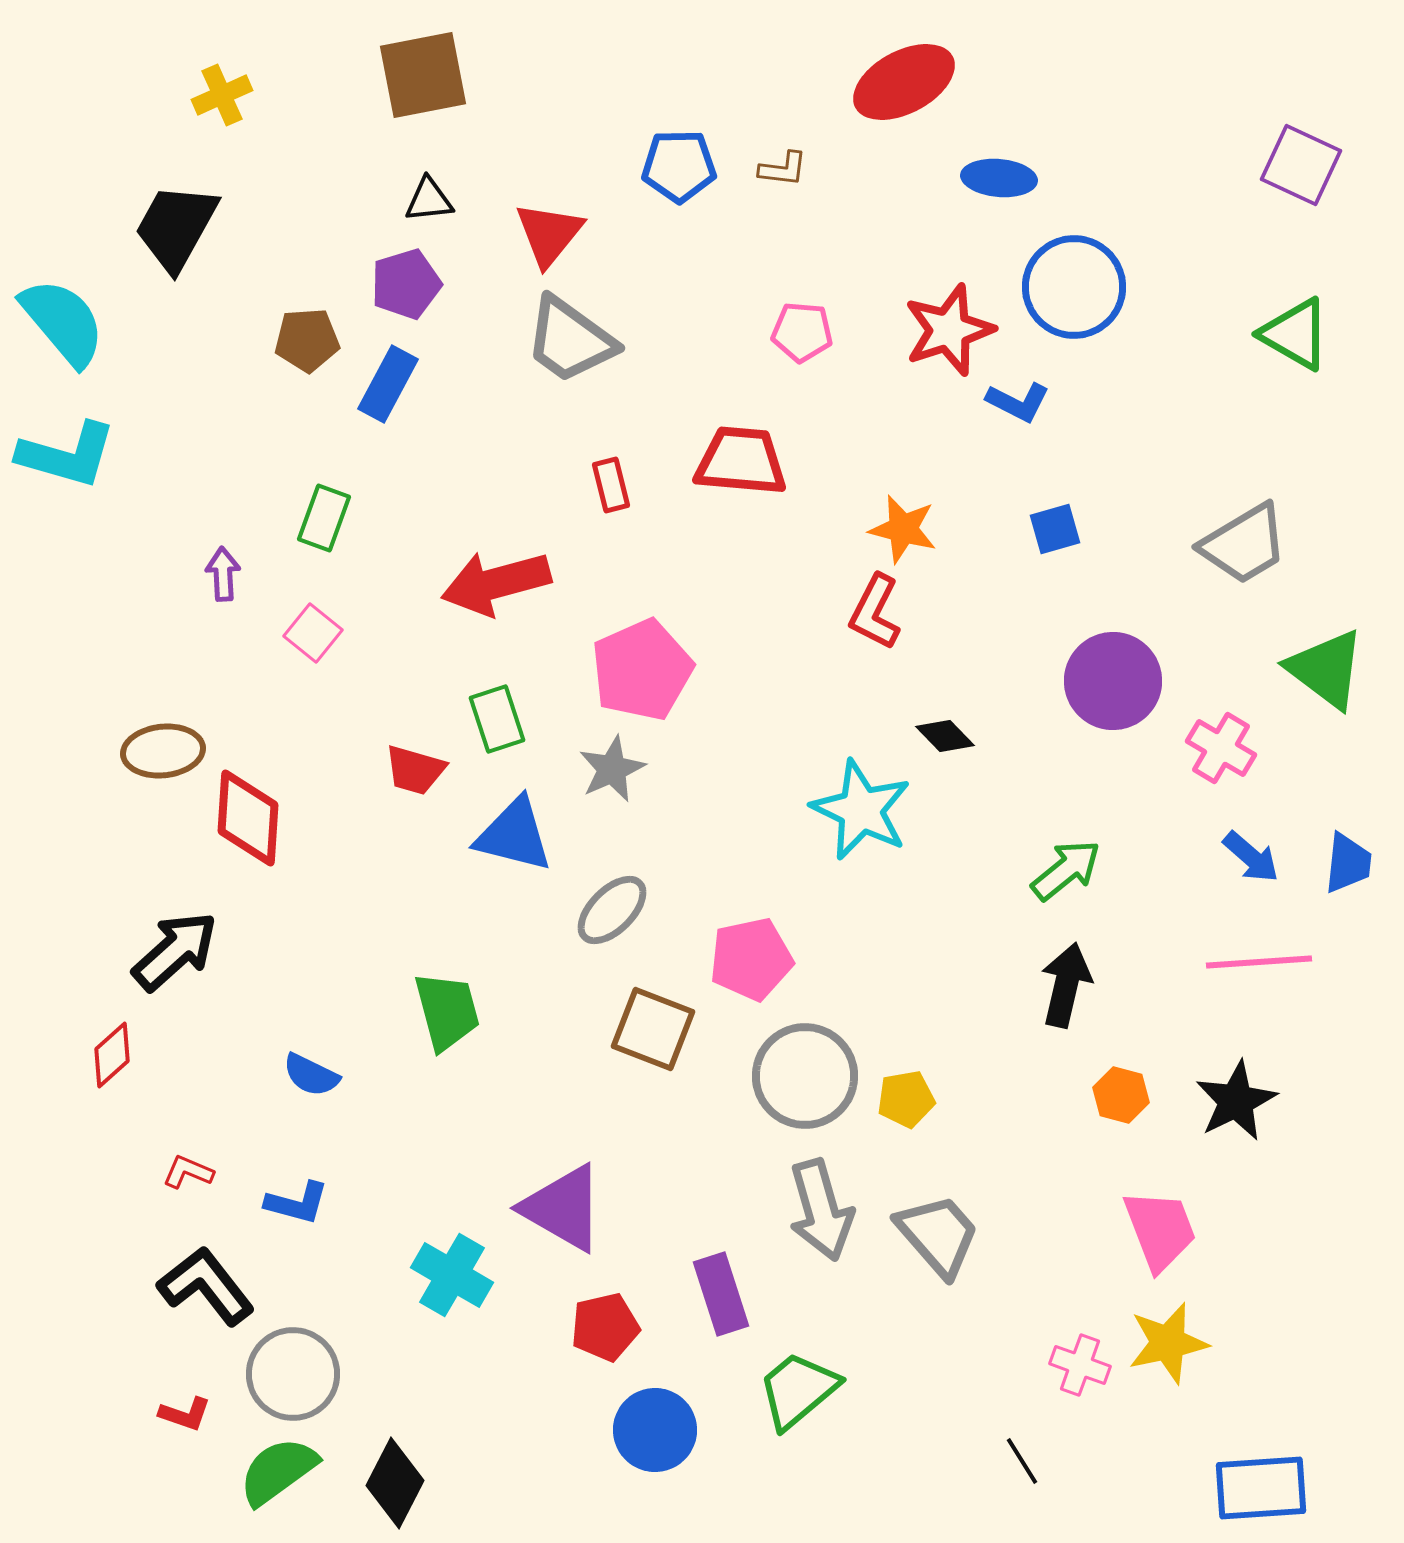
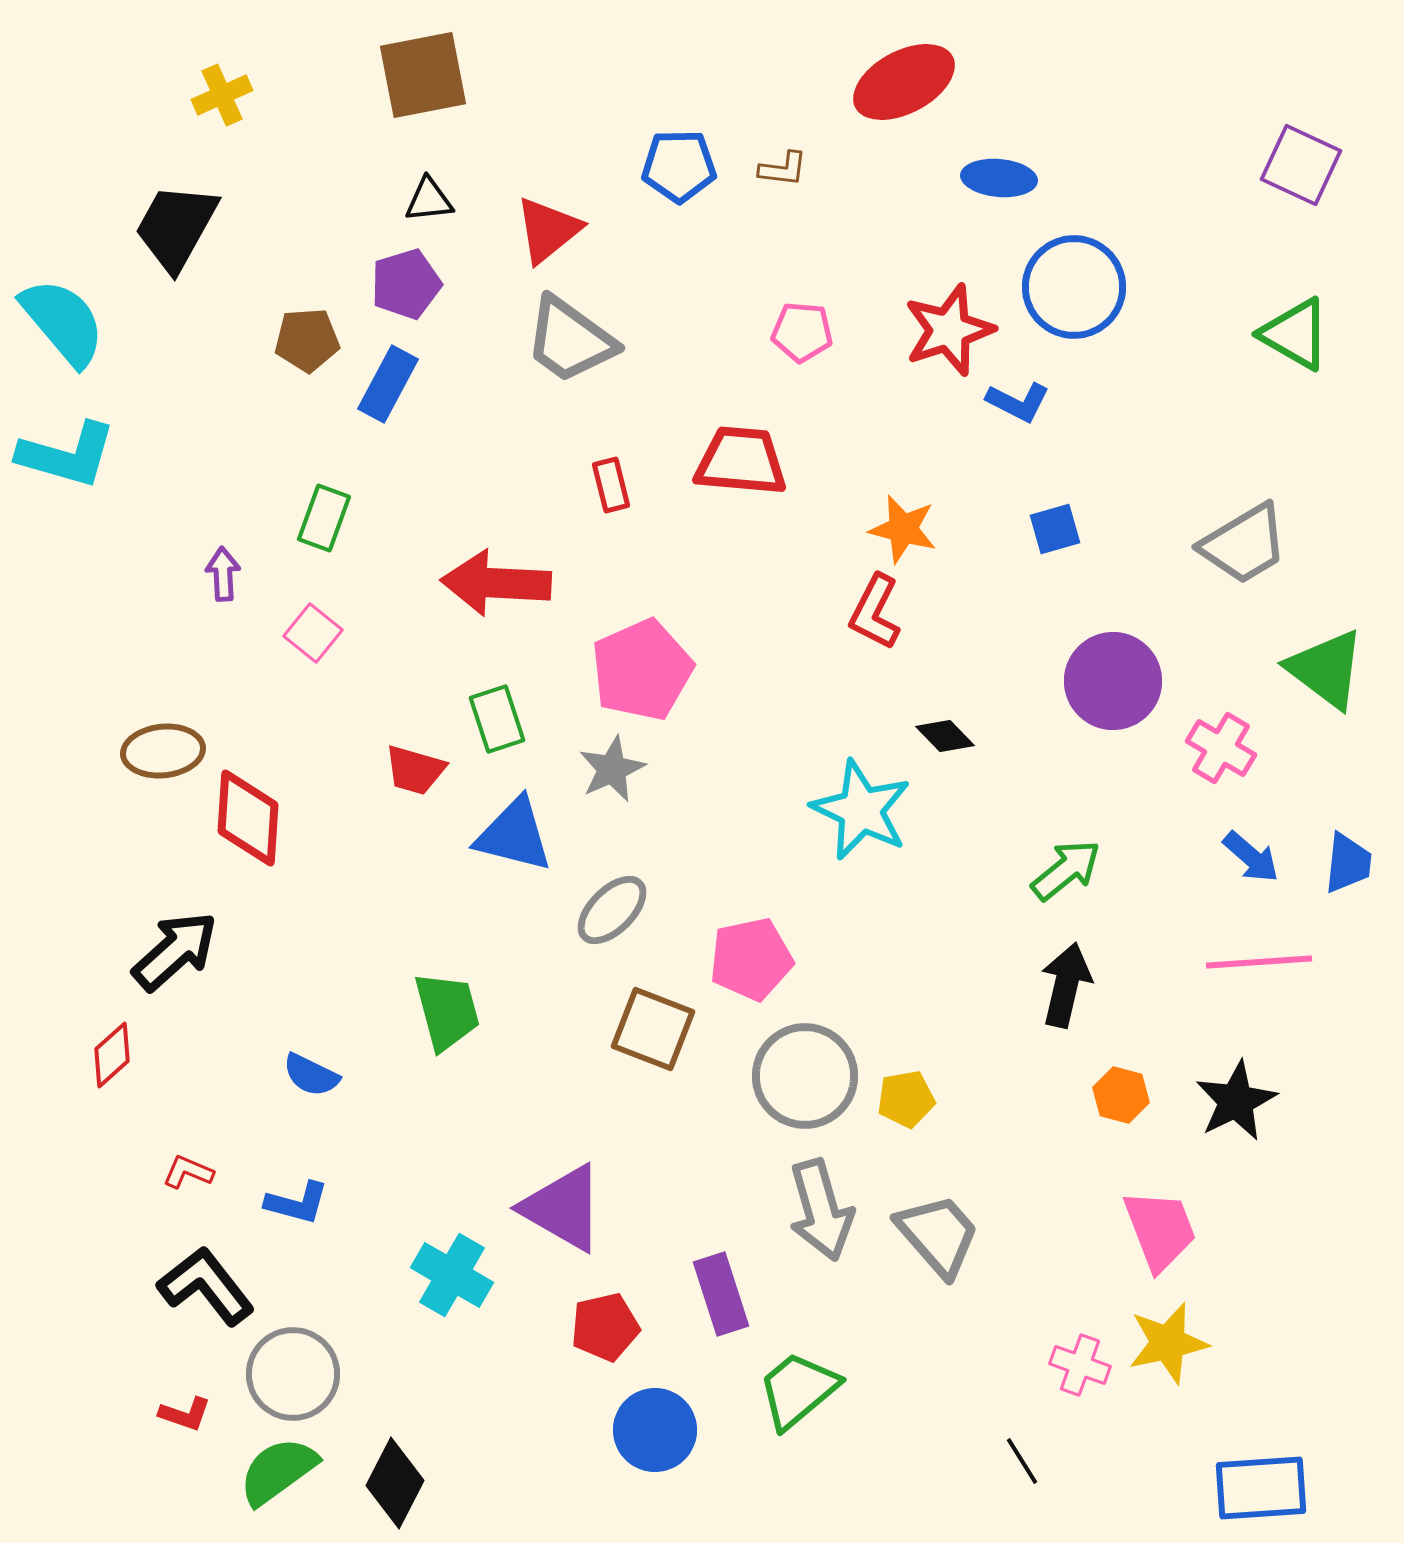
red triangle at (549, 234): moved 1 px left, 4 px up; rotated 12 degrees clockwise
red arrow at (496, 583): rotated 18 degrees clockwise
